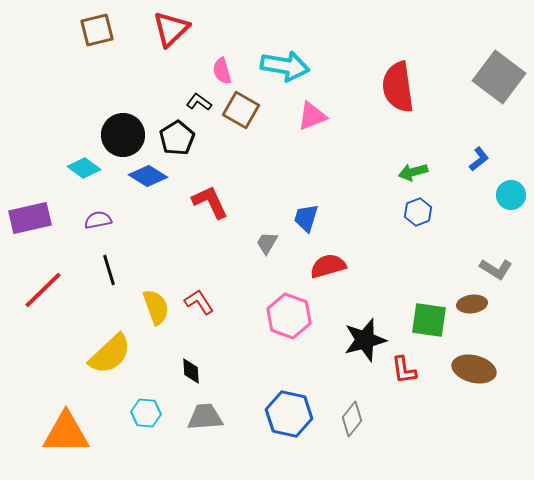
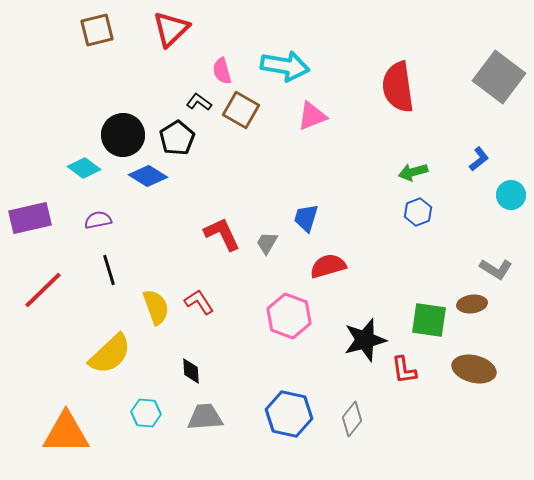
red L-shape at (210, 202): moved 12 px right, 32 px down
